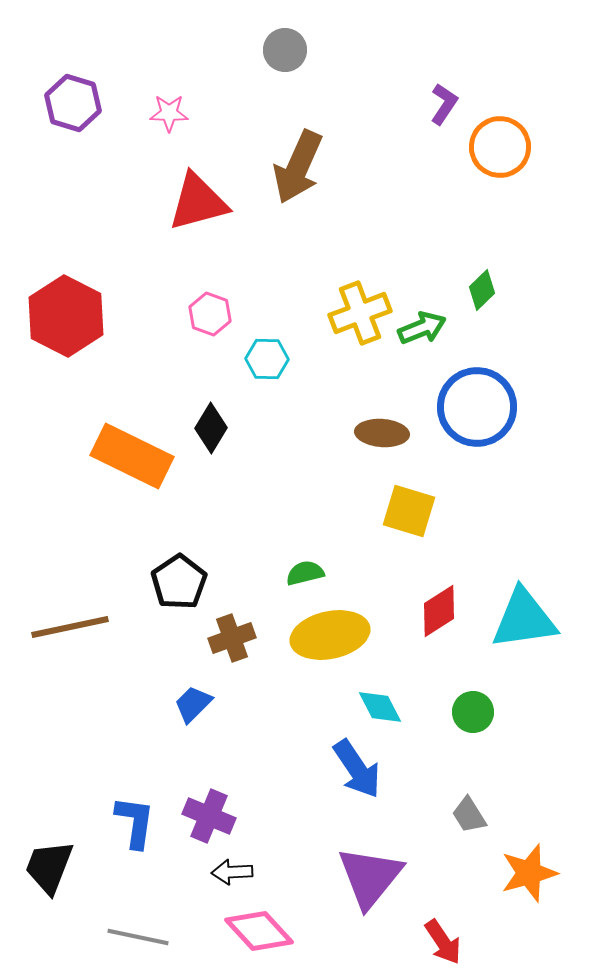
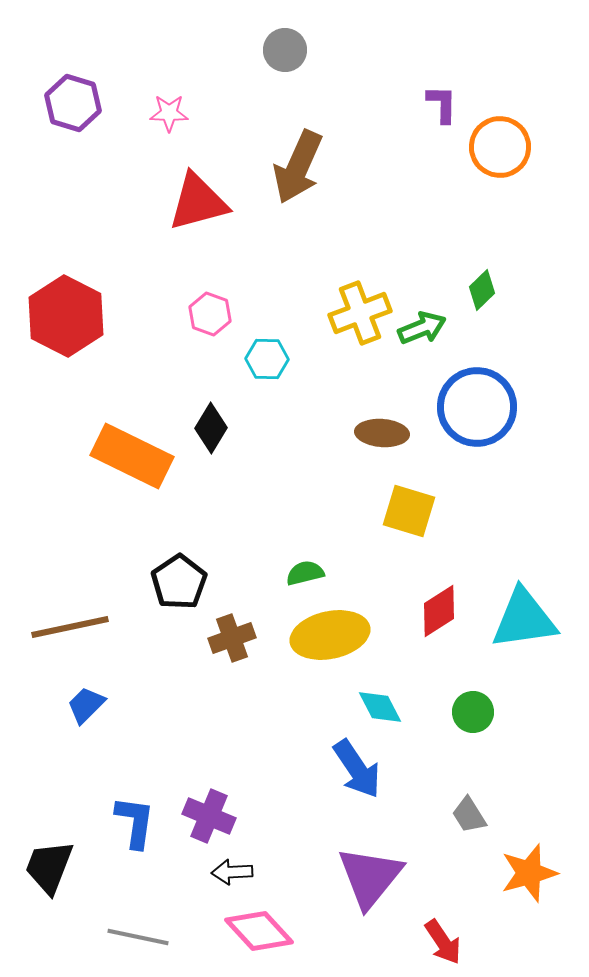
purple L-shape: moved 2 px left; rotated 33 degrees counterclockwise
blue trapezoid: moved 107 px left, 1 px down
